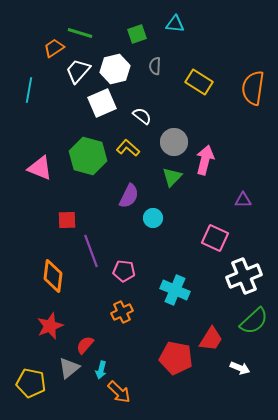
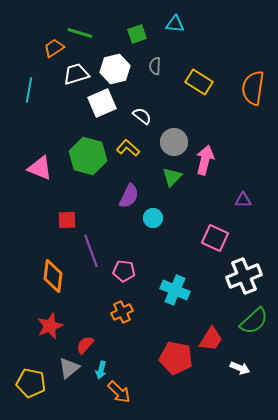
white trapezoid: moved 2 px left, 3 px down; rotated 32 degrees clockwise
